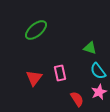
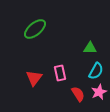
green ellipse: moved 1 px left, 1 px up
green triangle: rotated 16 degrees counterclockwise
cyan semicircle: moved 2 px left; rotated 114 degrees counterclockwise
red semicircle: moved 1 px right, 5 px up
